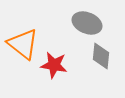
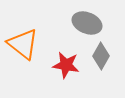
gray diamond: rotated 24 degrees clockwise
red star: moved 12 px right
